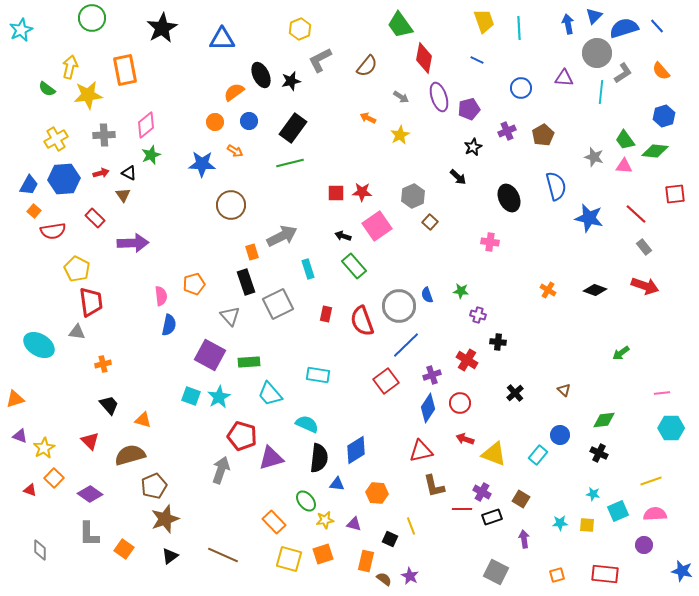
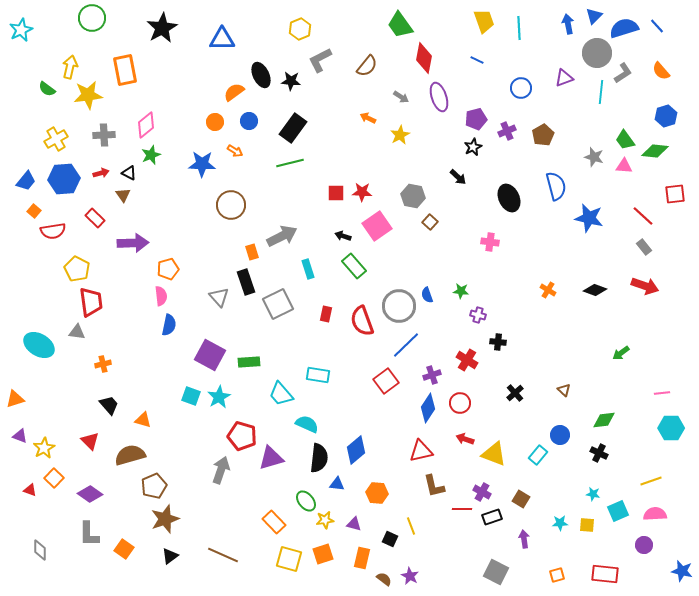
purple triangle at (564, 78): rotated 24 degrees counterclockwise
black star at (291, 81): rotated 18 degrees clockwise
purple pentagon at (469, 109): moved 7 px right, 10 px down
blue hexagon at (664, 116): moved 2 px right
blue trapezoid at (29, 185): moved 3 px left, 4 px up; rotated 10 degrees clockwise
gray hexagon at (413, 196): rotated 25 degrees counterclockwise
red line at (636, 214): moved 7 px right, 2 px down
orange pentagon at (194, 284): moved 26 px left, 15 px up
gray triangle at (230, 316): moved 11 px left, 19 px up
cyan trapezoid at (270, 394): moved 11 px right
blue diamond at (356, 450): rotated 8 degrees counterclockwise
orange rectangle at (366, 561): moved 4 px left, 3 px up
